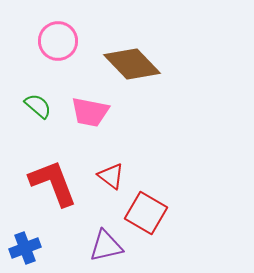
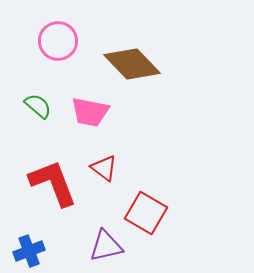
red triangle: moved 7 px left, 8 px up
blue cross: moved 4 px right, 3 px down
